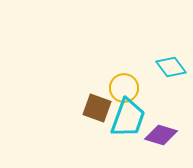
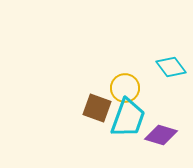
yellow circle: moved 1 px right
